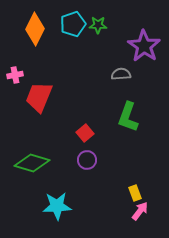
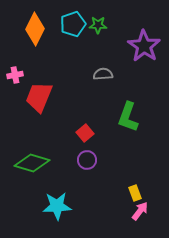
gray semicircle: moved 18 px left
